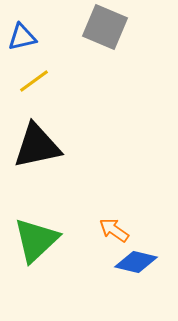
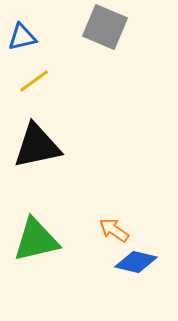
green triangle: rotated 30 degrees clockwise
